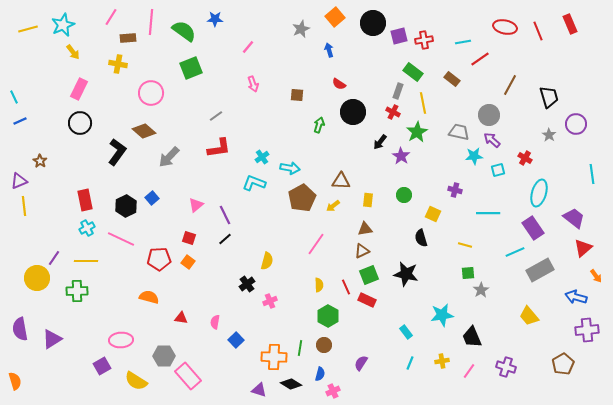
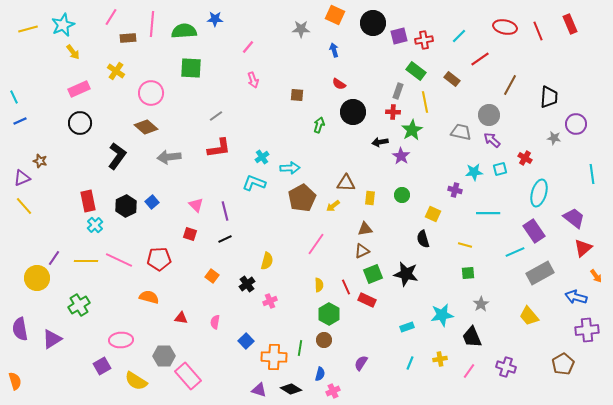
orange square at (335, 17): moved 2 px up; rotated 24 degrees counterclockwise
pink line at (151, 22): moved 1 px right, 2 px down
gray star at (301, 29): rotated 24 degrees clockwise
green semicircle at (184, 31): rotated 40 degrees counterclockwise
cyan line at (463, 42): moved 4 px left, 6 px up; rotated 35 degrees counterclockwise
blue arrow at (329, 50): moved 5 px right
yellow cross at (118, 64): moved 2 px left, 7 px down; rotated 24 degrees clockwise
green square at (191, 68): rotated 25 degrees clockwise
green rectangle at (413, 72): moved 3 px right, 1 px up
pink arrow at (253, 84): moved 4 px up
pink rectangle at (79, 89): rotated 40 degrees clockwise
black trapezoid at (549, 97): rotated 20 degrees clockwise
yellow line at (423, 103): moved 2 px right, 1 px up
red cross at (393, 112): rotated 24 degrees counterclockwise
brown diamond at (144, 131): moved 2 px right, 4 px up
green star at (417, 132): moved 5 px left, 2 px up
gray trapezoid at (459, 132): moved 2 px right
gray star at (549, 135): moved 5 px right, 3 px down; rotated 24 degrees counterclockwise
black arrow at (380, 142): rotated 42 degrees clockwise
black L-shape at (117, 152): moved 4 px down
cyan star at (474, 156): moved 16 px down
gray arrow at (169, 157): rotated 40 degrees clockwise
brown star at (40, 161): rotated 16 degrees counterclockwise
cyan arrow at (290, 168): rotated 12 degrees counterclockwise
cyan square at (498, 170): moved 2 px right, 1 px up
purple triangle at (19, 181): moved 3 px right, 3 px up
brown triangle at (341, 181): moved 5 px right, 2 px down
green circle at (404, 195): moved 2 px left
blue square at (152, 198): moved 4 px down
red rectangle at (85, 200): moved 3 px right, 1 px down
yellow rectangle at (368, 200): moved 2 px right, 2 px up
pink triangle at (196, 205): rotated 35 degrees counterclockwise
yellow line at (24, 206): rotated 36 degrees counterclockwise
purple line at (225, 215): moved 4 px up; rotated 12 degrees clockwise
cyan cross at (87, 228): moved 8 px right, 3 px up; rotated 14 degrees counterclockwise
purple rectangle at (533, 228): moved 1 px right, 3 px down
red square at (189, 238): moved 1 px right, 4 px up
black semicircle at (421, 238): moved 2 px right, 1 px down
pink line at (121, 239): moved 2 px left, 21 px down
black line at (225, 239): rotated 16 degrees clockwise
orange square at (188, 262): moved 24 px right, 14 px down
gray rectangle at (540, 270): moved 3 px down
green square at (369, 275): moved 4 px right, 1 px up
gray star at (481, 290): moved 14 px down
green cross at (77, 291): moved 2 px right, 14 px down; rotated 30 degrees counterclockwise
green hexagon at (328, 316): moved 1 px right, 2 px up
cyan rectangle at (406, 332): moved 1 px right, 5 px up; rotated 72 degrees counterclockwise
blue square at (236, 340): moved 10 px right, 1 px down
brown circle at (324, 345): moved 5 px up
yellow cross at (442, 361): moved 2 px left, 2 px up
black diamond at (291, 384): moved 5 px down
